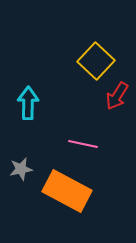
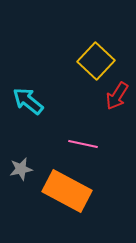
cyan arrow: moved 2 px up; rotated 52 degrees counterclockwise
